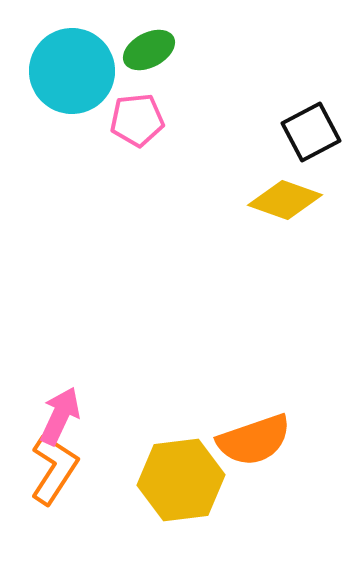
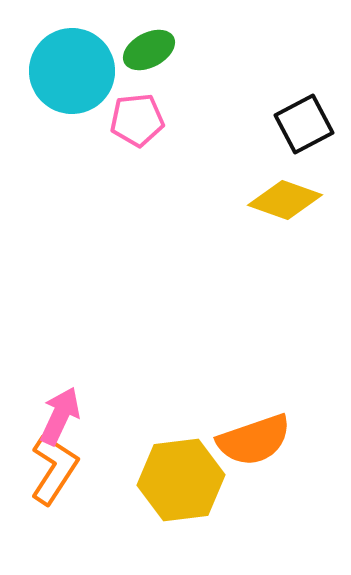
black square: moved 7 px left, 8 px up
